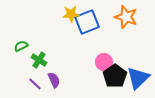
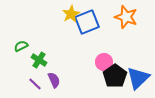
yellow star: rotated 24 degrees counterclockwise
